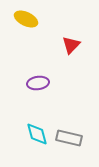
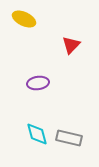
yellow ellipse: moved 2 px left
